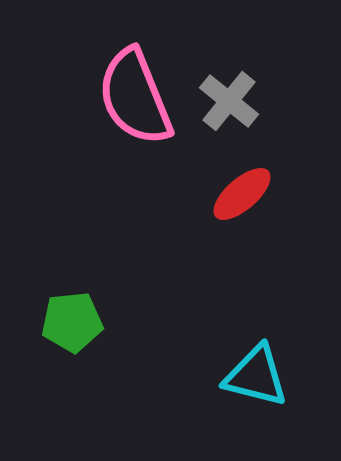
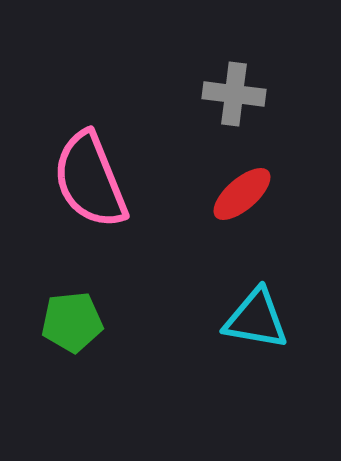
pink semicircle: moved 45 px left, 83 px down
gray cross: moved 5 px right, 7 px up; rotated 32 degrees counterclockwise
cyan triangle: moved 57 px up; rotated 4 degrees counterclockwise
